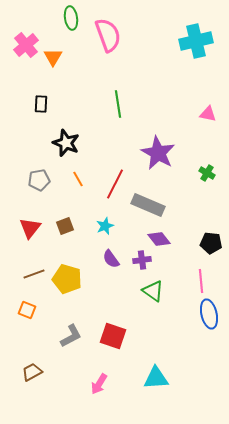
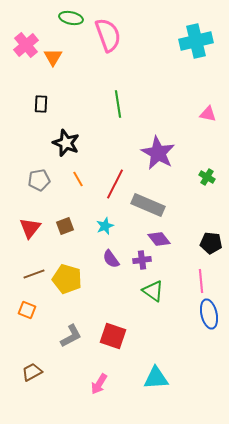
green ellipse: rotated 70 degrees counterclockwise
green cross: moved 4 px down
